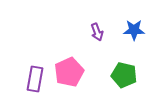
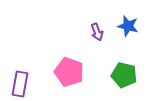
blue star: moved 6 px left, 4 px up; rotated 15 degrees clockwise
pink pentagon: rotated 28 degrees counterclockwise
purple rectangle: moved 15 px left, 5 px down
